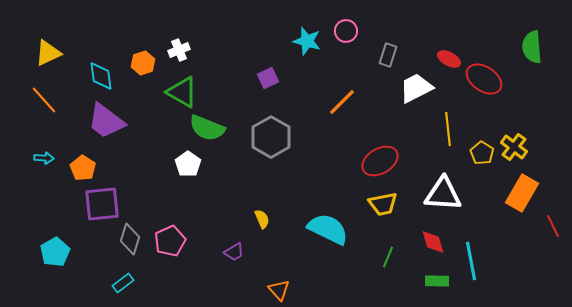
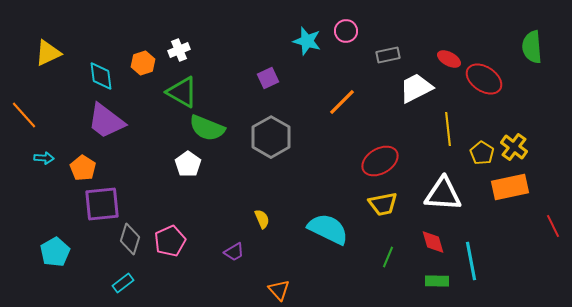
gray rectangle at (388, 55): rotated 60 degrees clockwise
orange line at (44, 100): moved 20 px left, 15 px down
orange rectangle at (522, 193): moved 12 px left, 6 px up; rotated 48 degrees clockwise
